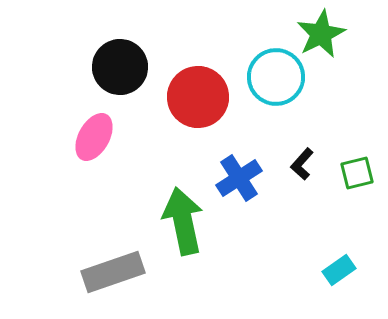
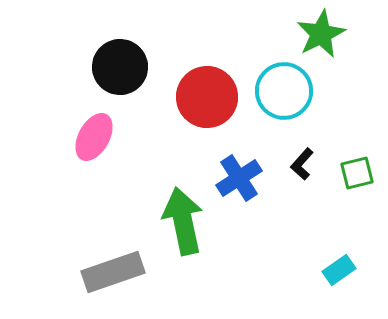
cyan circle: moved 8 px right, 14 px down
red circle: moved 9 px right
